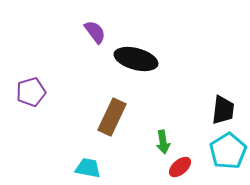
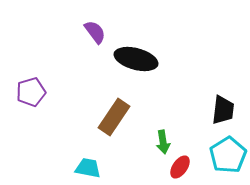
brown rectangle: moved 2 px right; rotated 9 degrees clockwise
cyan pentagon: moved 4 px down
red ellipse: rotated 15 degrees counterclockwise
